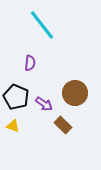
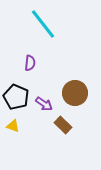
cyan line: moved 1 px right, 1 px up
